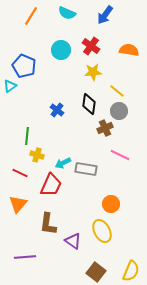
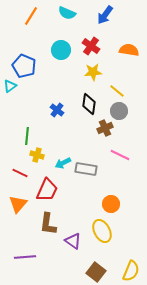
red trapezoid: moved 4 px left, 5 px down
